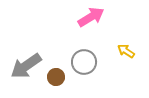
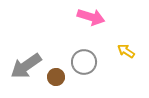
pink arrow: rotated 48 degrees clockwise
